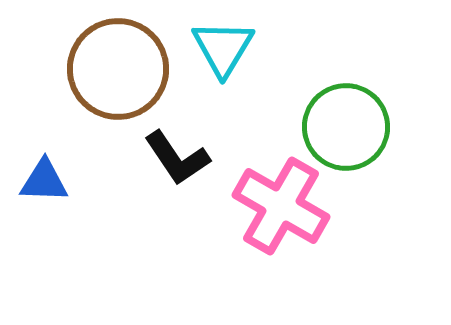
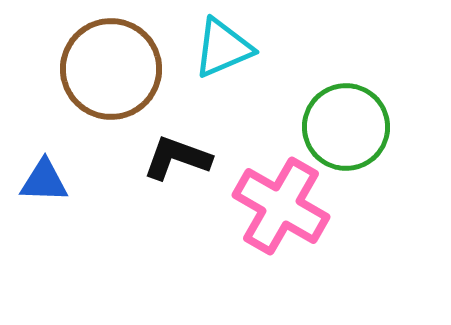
cyan triangle: rotated 36 degrees clockwise
brown circle: moved 7 px left
black L-shape: rotated 144 degrees clockwise
